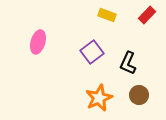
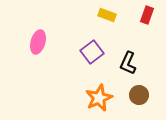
red rectangle: rotated 24 degrees counterclockwise
